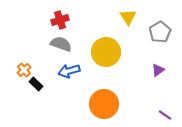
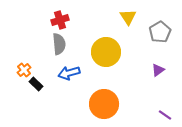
gray semicircle: moved 2 px left; rotated 65 degrees clockwise
blue arrow: moved 2 px down
